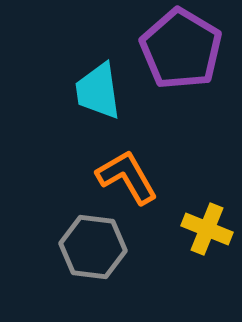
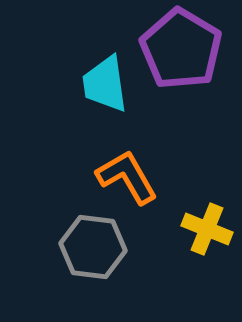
cyan trapezoid: moved 7 px right, 7 px up
